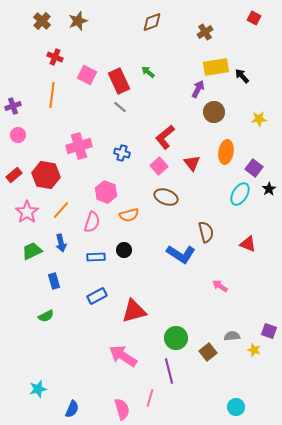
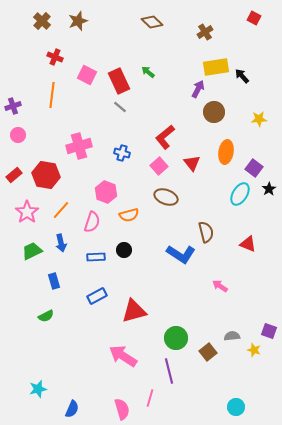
brown diamond at (152, 22): rotated 65 degrees clockwise
